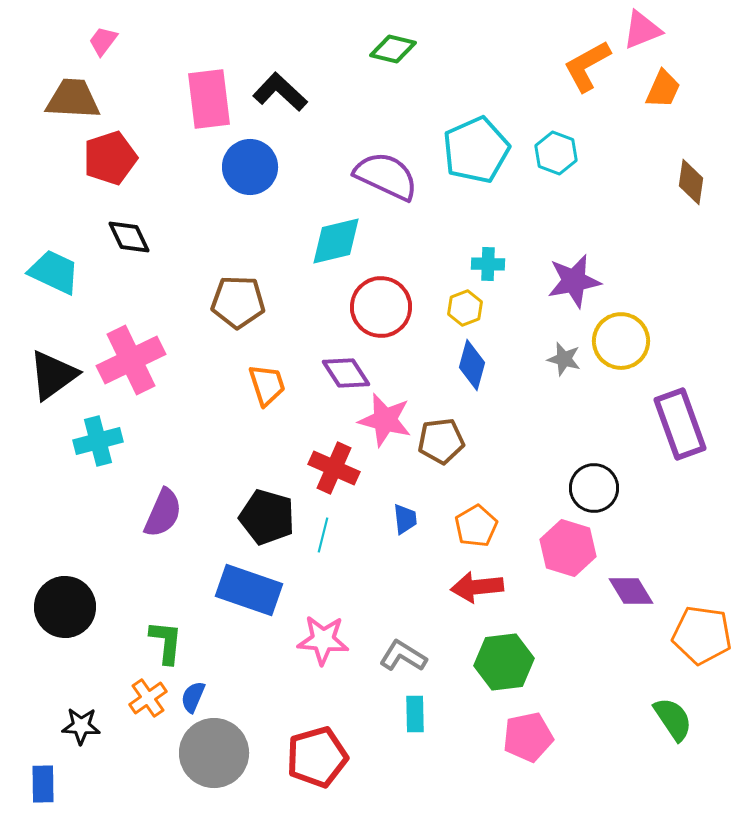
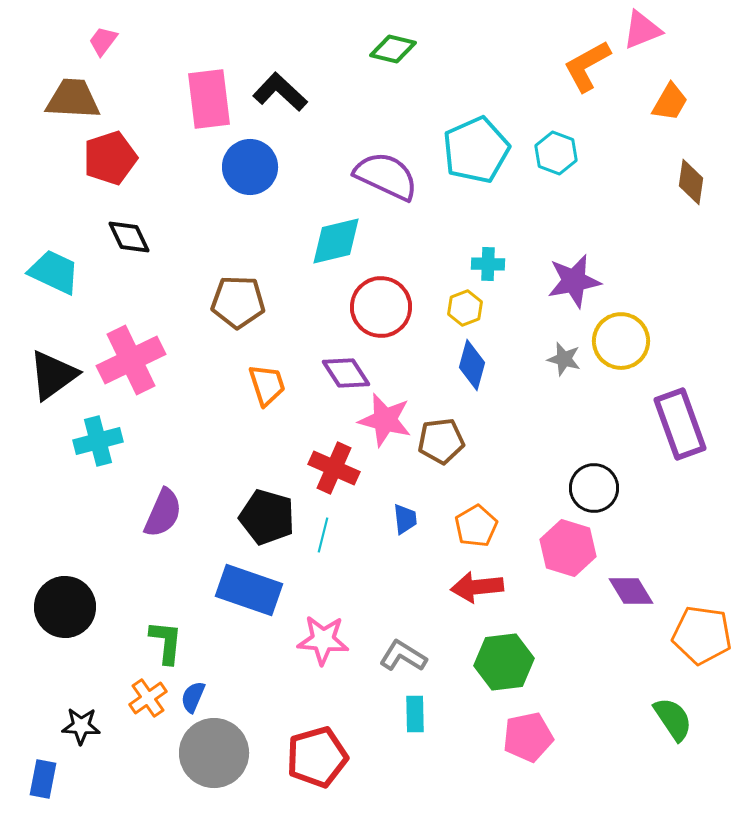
orange trapezoid at (663, 89): moved 7 px right, 13 px down; rotated 6 degrees clockwise
blue rectangle at (43, 784): moved 5 px up; rotated 12 degrees clockwise
